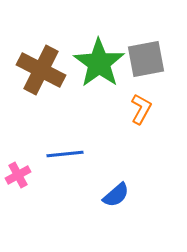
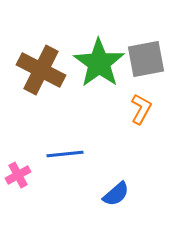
blue semicircle: moved 1 px up
